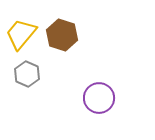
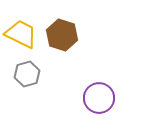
yellow trapezoid: rotated 76 degrees clockwise
gray hexagon: rotated 20 degrees clockwise
